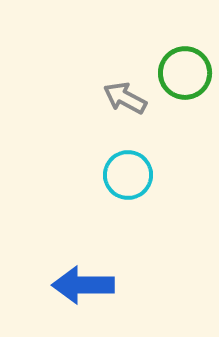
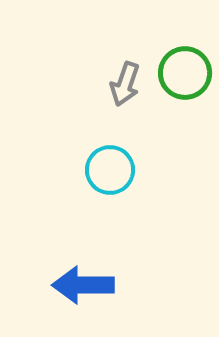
gray arrow: moved 14 px up; rotated 99 degrees counterclockwise
cyan circle: moved 18 px left, 5 px up
